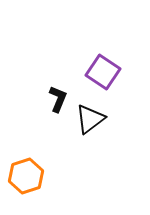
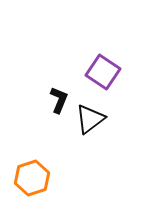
black L-shape: moved 1 px right, 1 px down
orange hexagon: moved 6 px right, 2 px down
